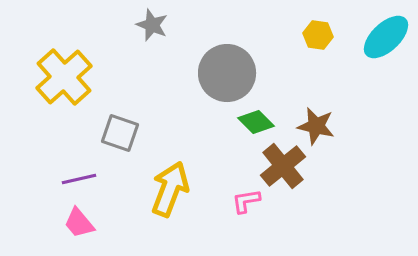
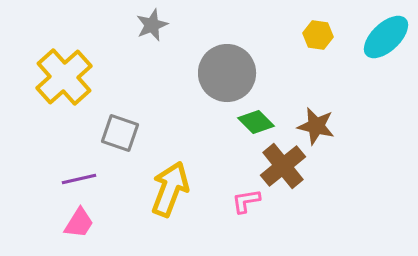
gray star: rotated 28 degrees clockwise
pink trapezoid: rotated 108 degrees counterclockwise
